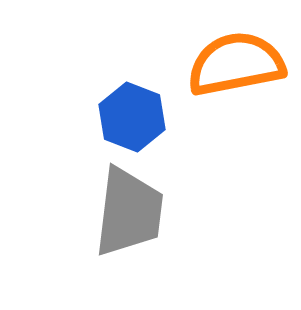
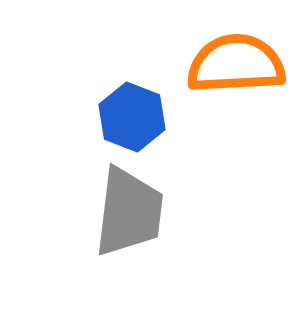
orange semicircle: rotated 8 degrees clockwise
